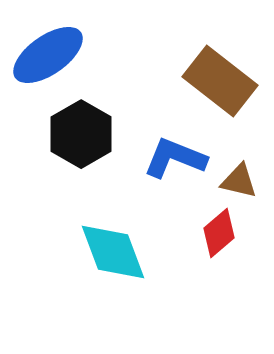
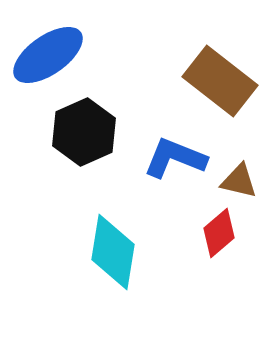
black hexagon: moved 3 px right, 2 px up; rotated 6 degrees clockwise
cyan diamond: rotated 30 degrees clockwise
